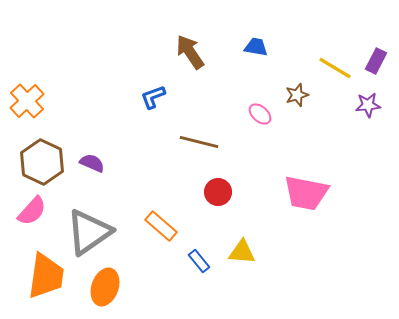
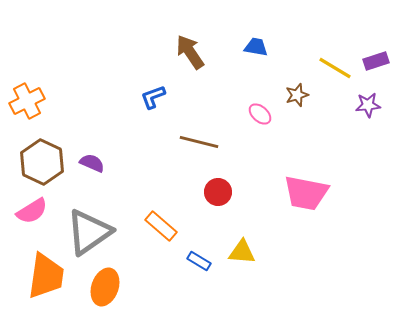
purple rectangle: rotated 45 degrees clockwise
orange cross: rotated 16 degrees clockwise
pink semicircle: rotated 16 degrees clockwise
blue rectangle: rotated 20 degrees counterclockwise
